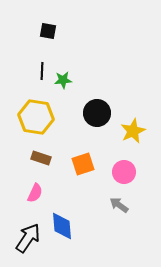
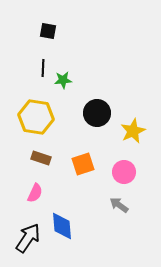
black line: moved 1 px right, 3 px up
